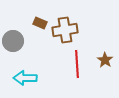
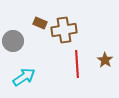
brown cross: moved 1 px left
cyan arrow: moved 1 px left, 1 px up; rotated 145 degrees clockwise
